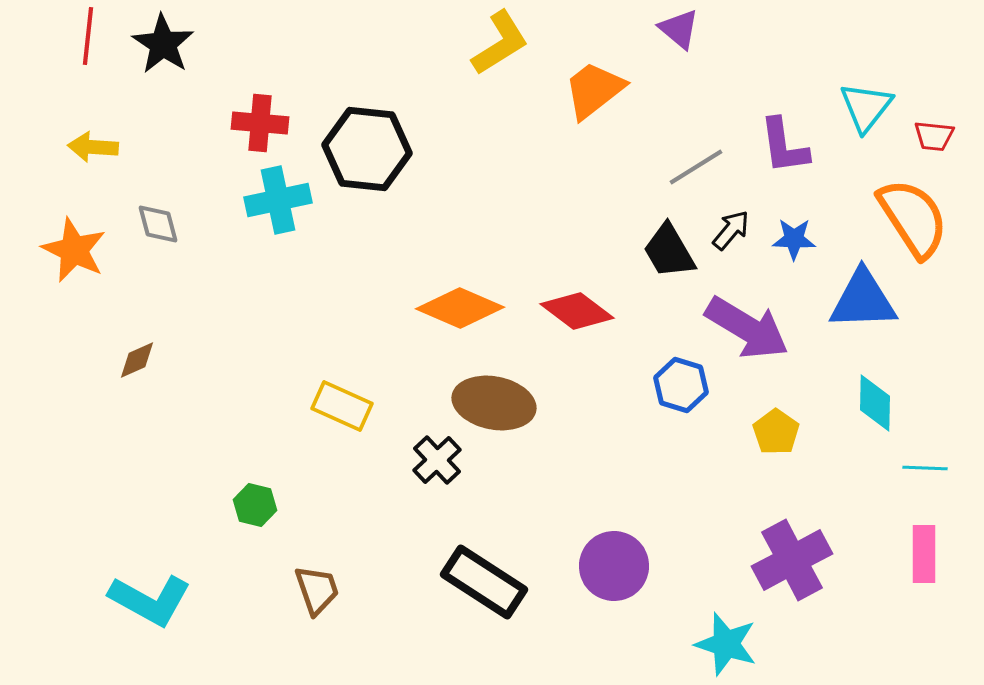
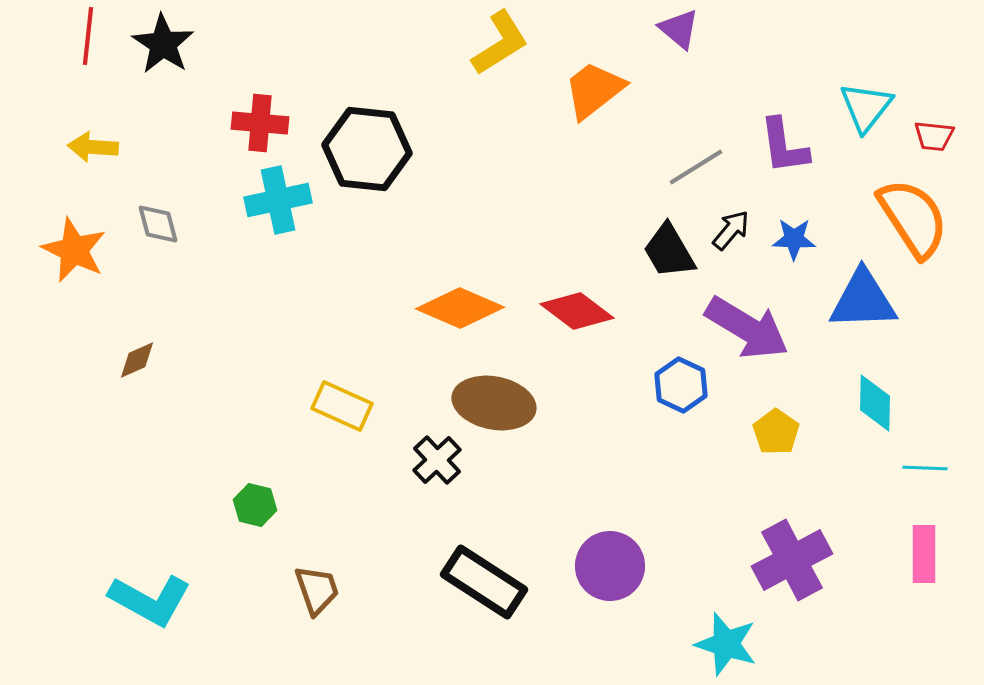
blue hexagon: rotated 8 degrees clockwise
purple circle: moved 4 px left
